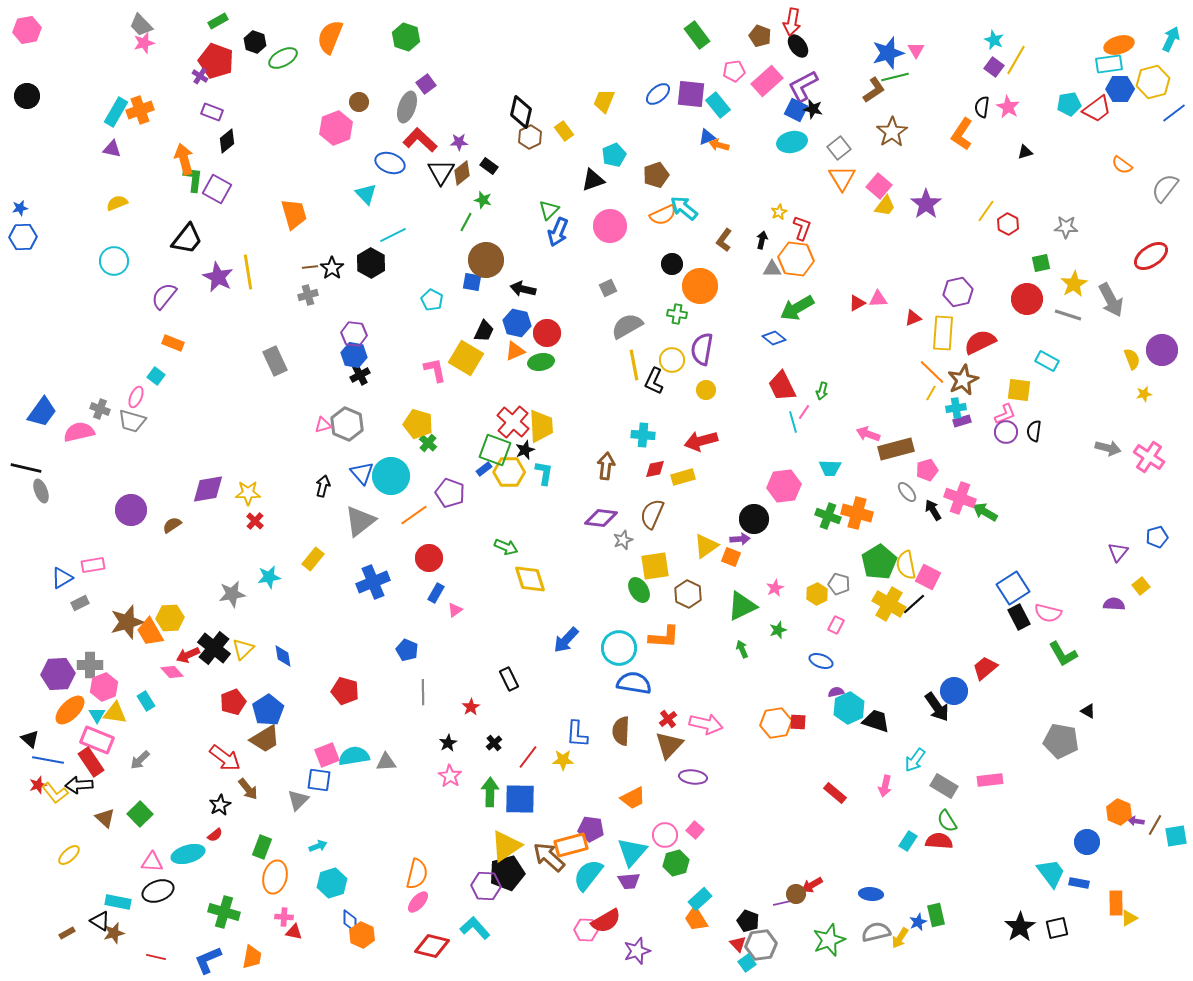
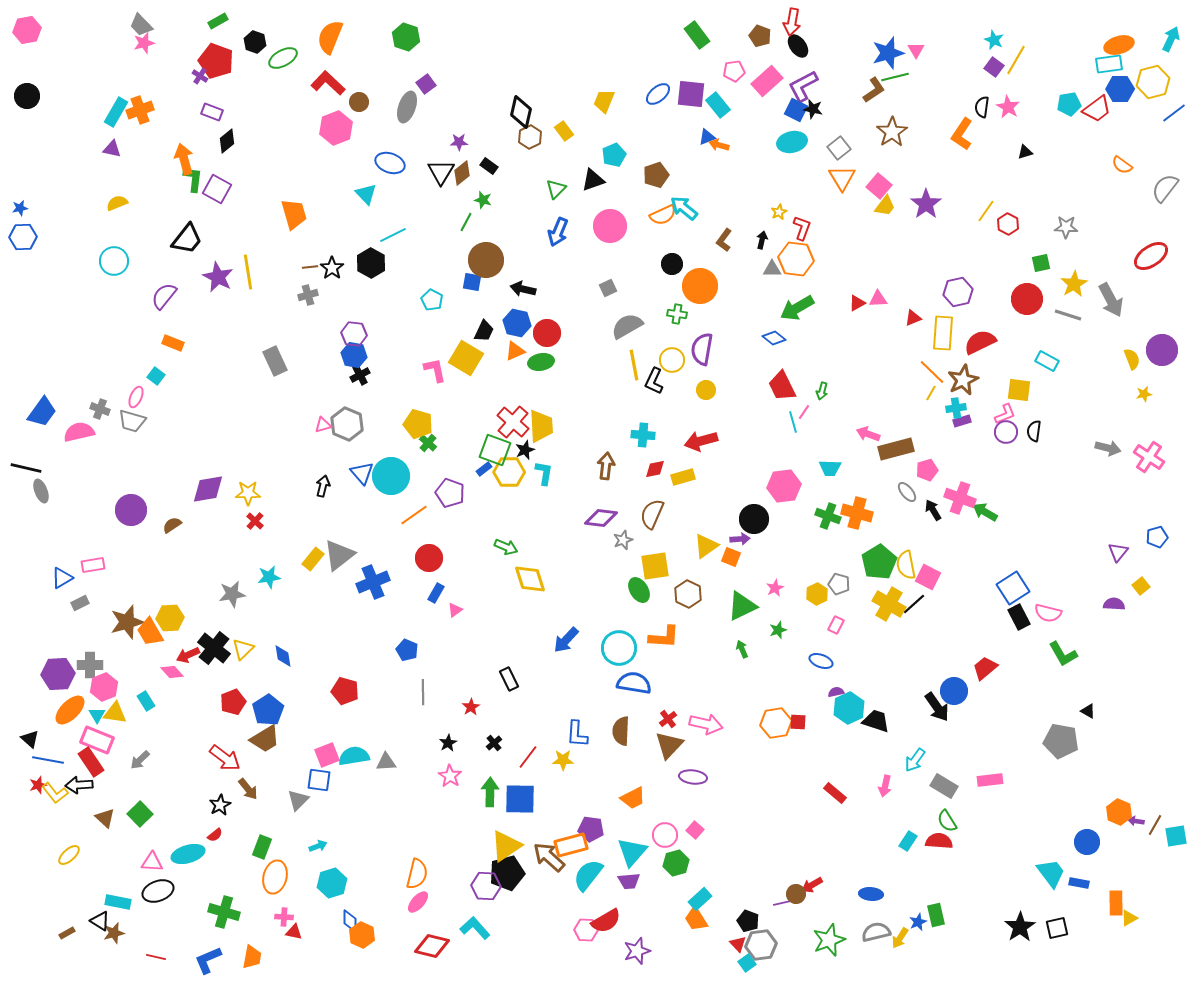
red L-shape at (420, 140): moved 92 px left, 57 px up
green triangle at (549, 210): moved 7 px right, 21 px up
gray triangle at (360, 521): moved 21 px left, 34 px down
